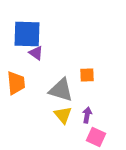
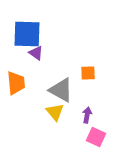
orange square: moved 1 px right, 2 px up
gray triangle: rotated 12 degrees clockwise
yellow triangle: moved 8 px left, 3 px up
